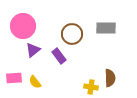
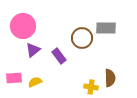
brown circle: moved 10 px right, 4 px down
yellow semicircle: rotated 104 degrees clockwise
